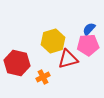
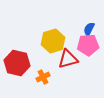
blue semicircle: rotated 16 degrees counterclockwise
